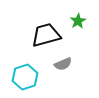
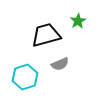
gray semicircle: moved 3 px left
